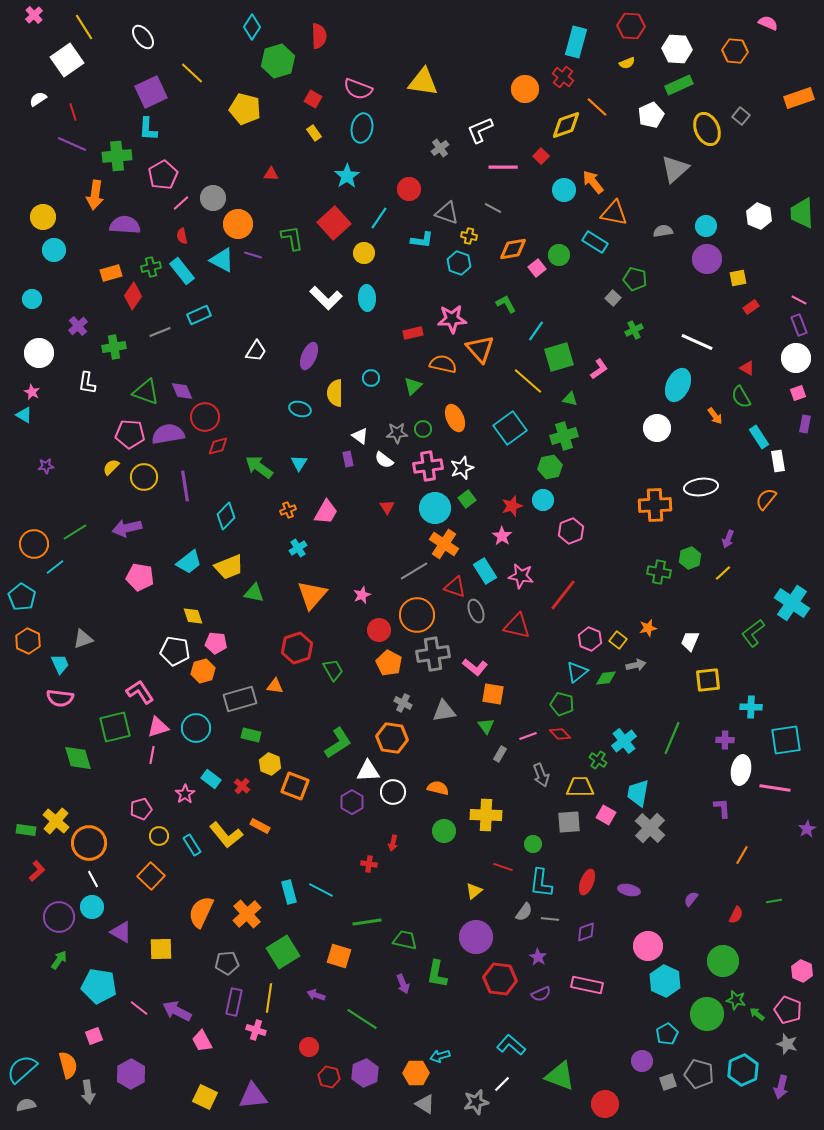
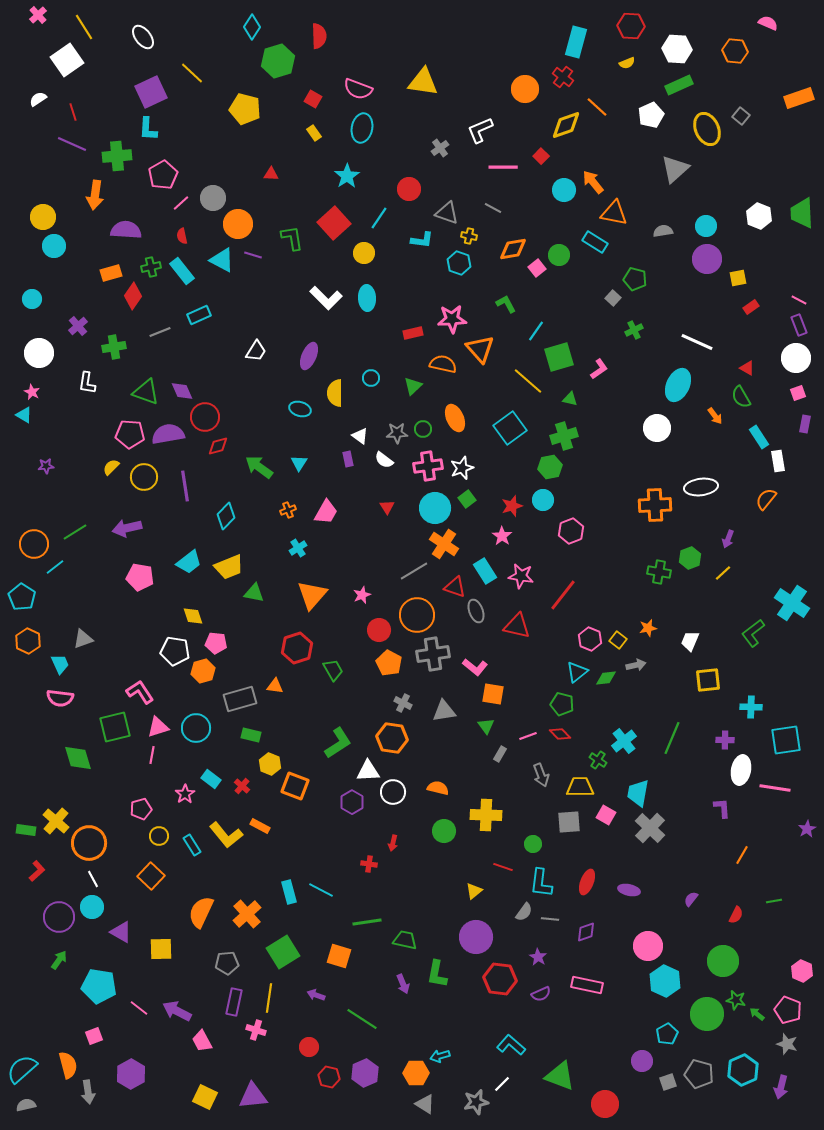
pink cross at (34, 15): moved 4 px right
purple semicircle at (125, 225): moved 1 px right, 5 px down
cyan circle at (54, 250): moved 4 px up
